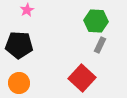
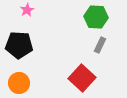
green hexagon: moved 4 px up
